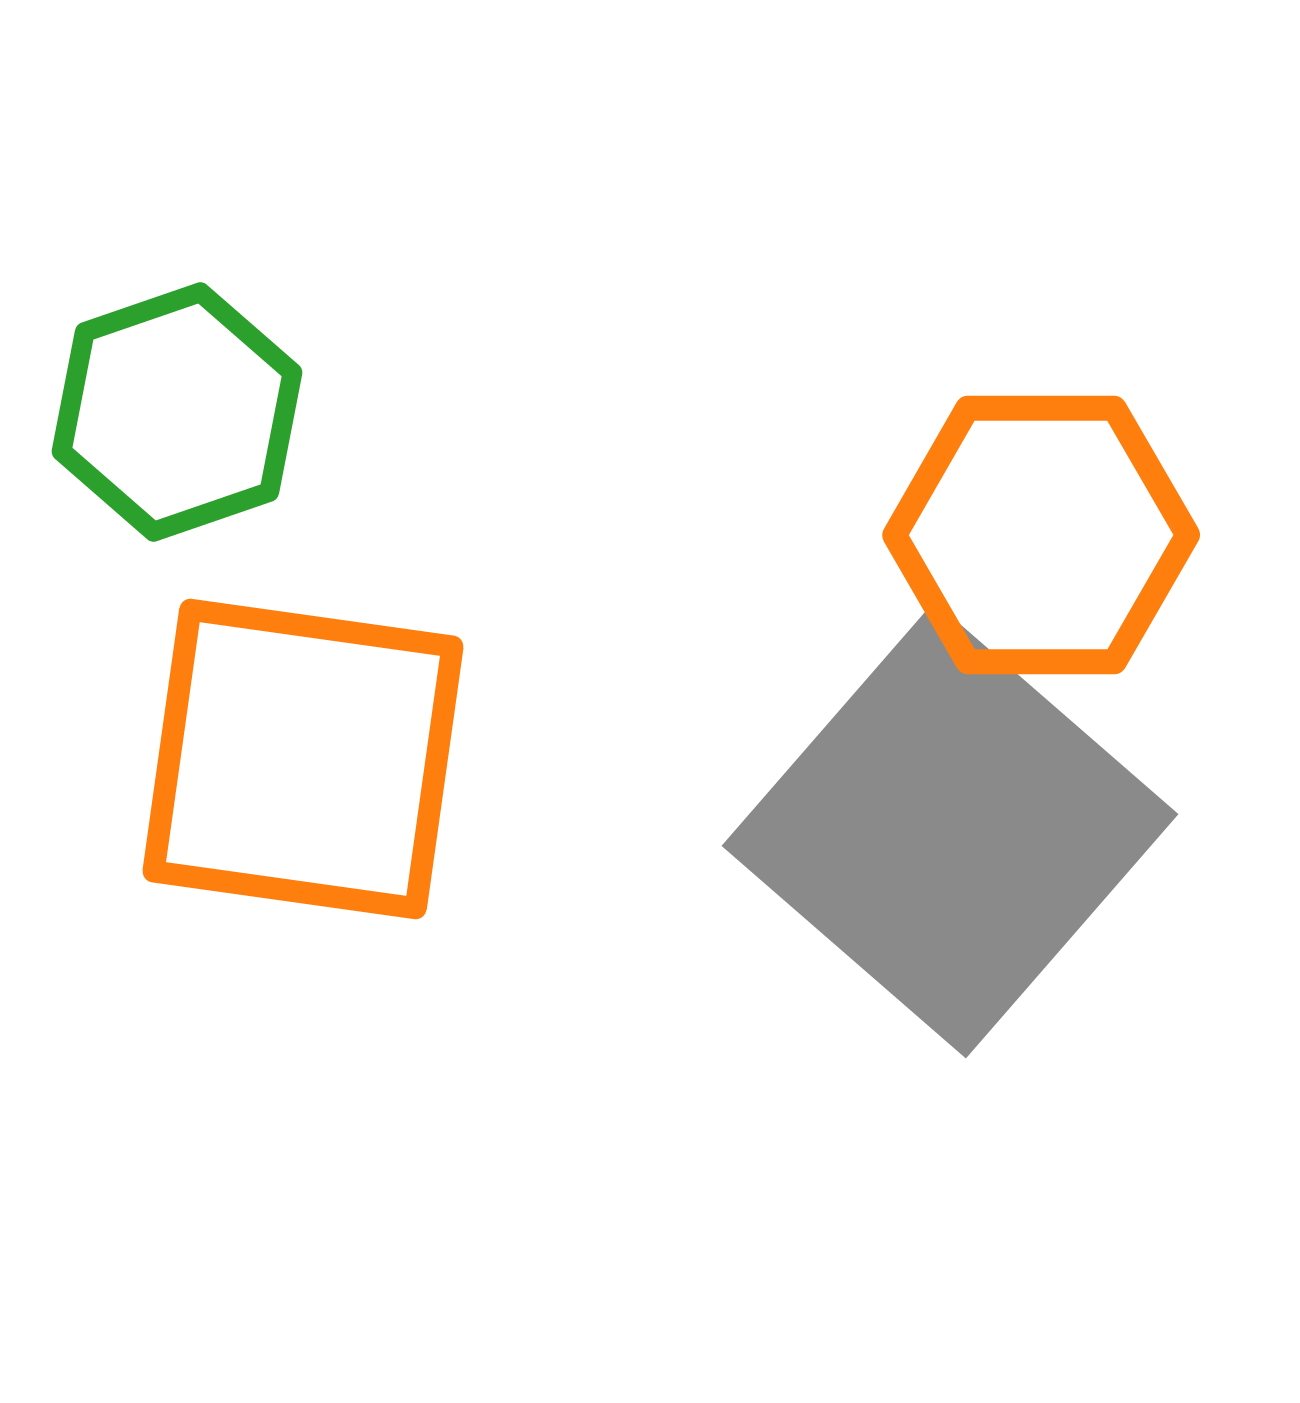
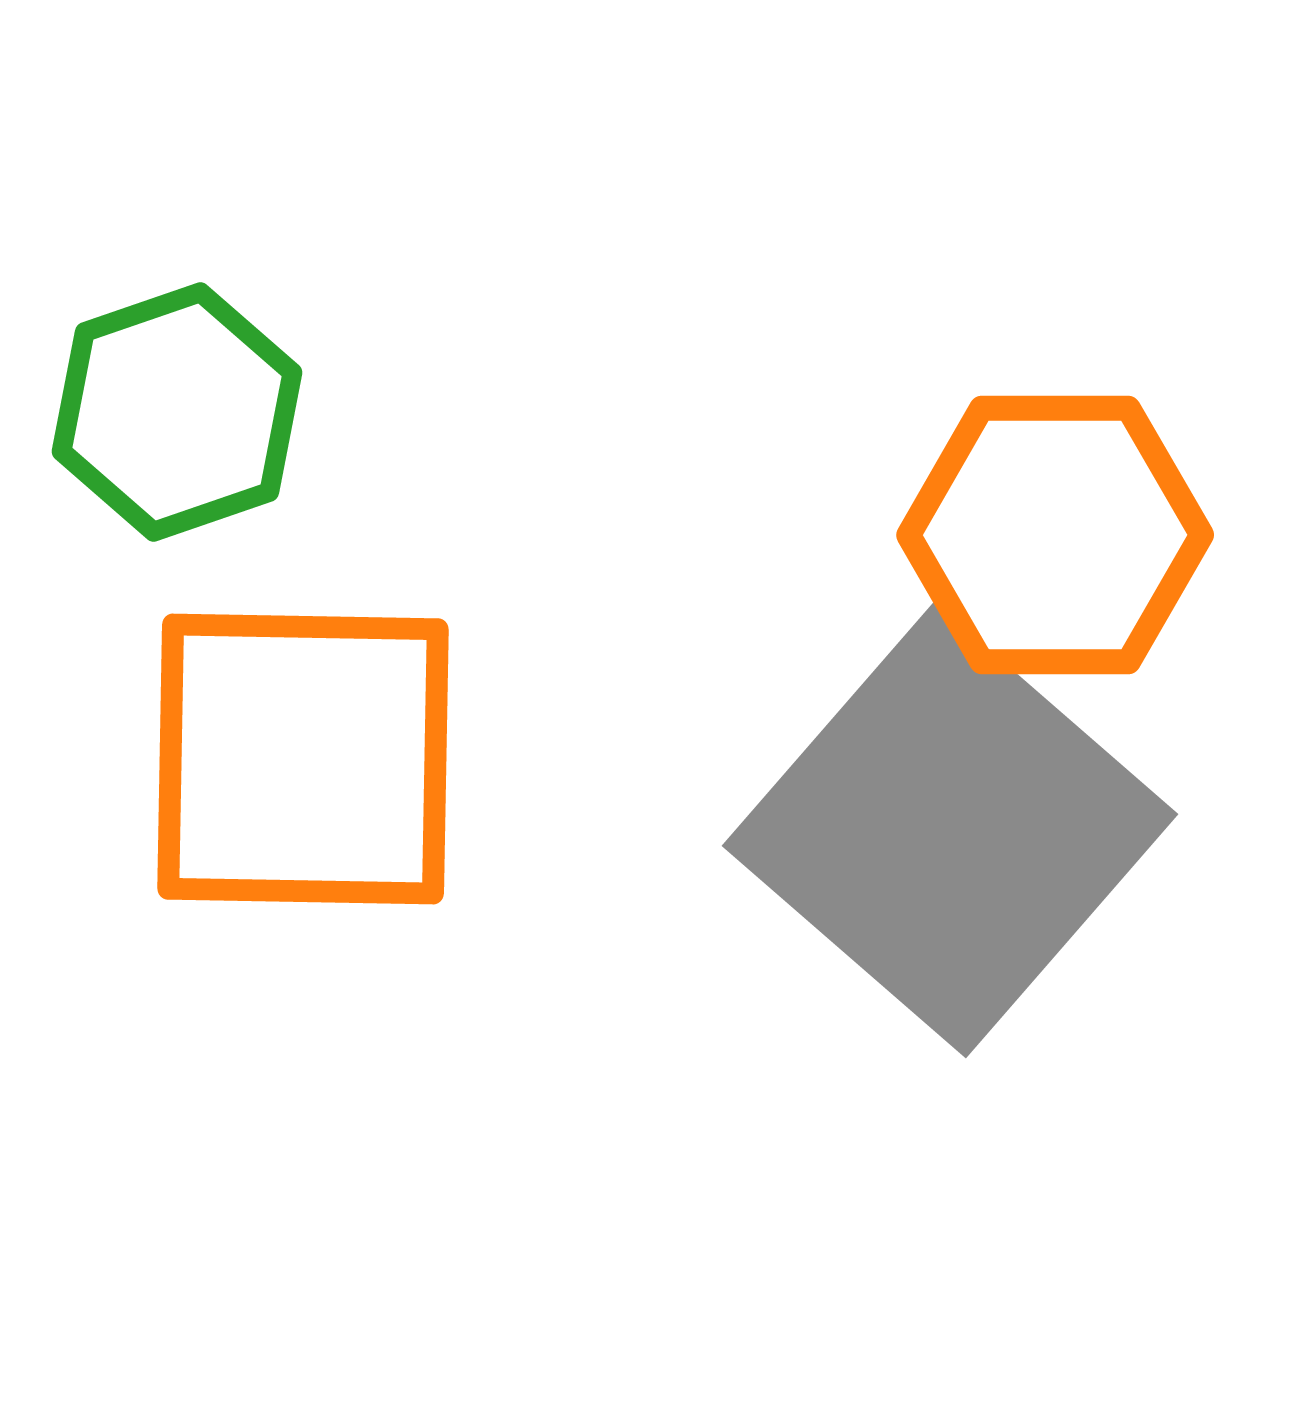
orange hexagon: moved 14 px right
orange square: rotated 7 degrees counterclockwise
